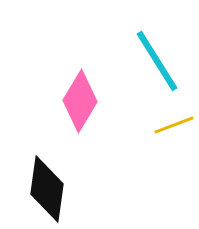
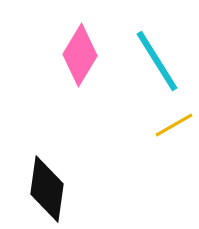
pink diamond: moved 46 px up
yellow line: rotated 9 degrees counterclockwise
